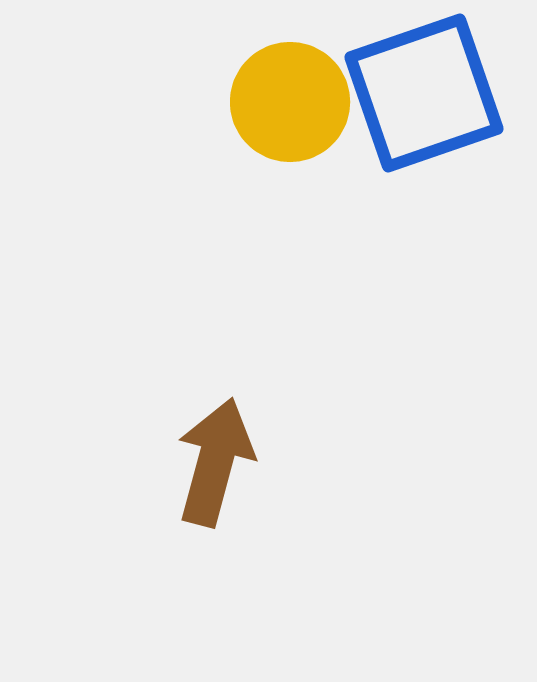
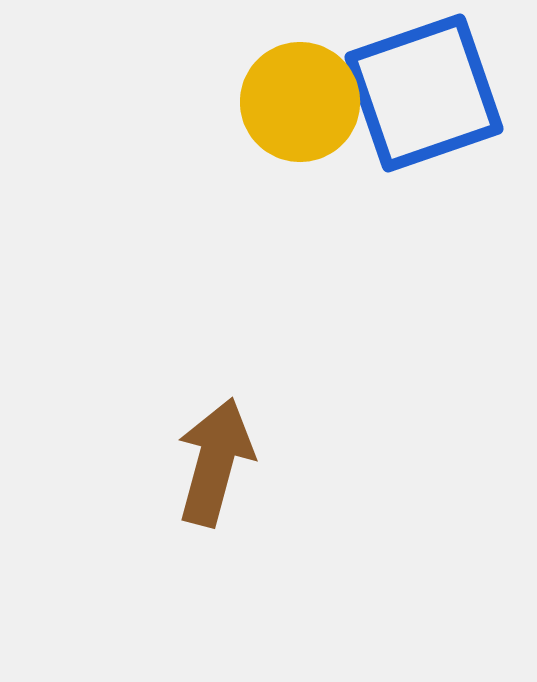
yellow circle: moved 10 px right
